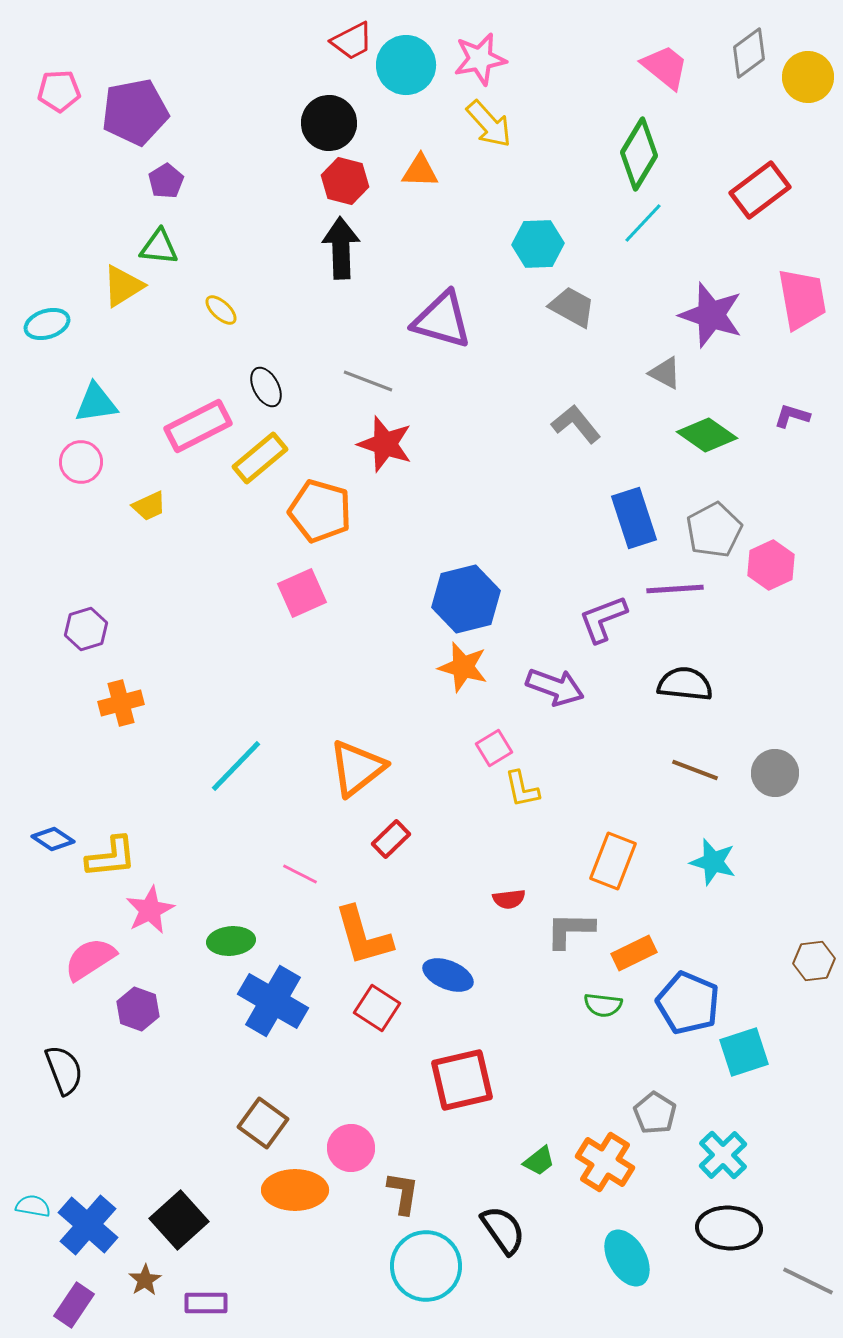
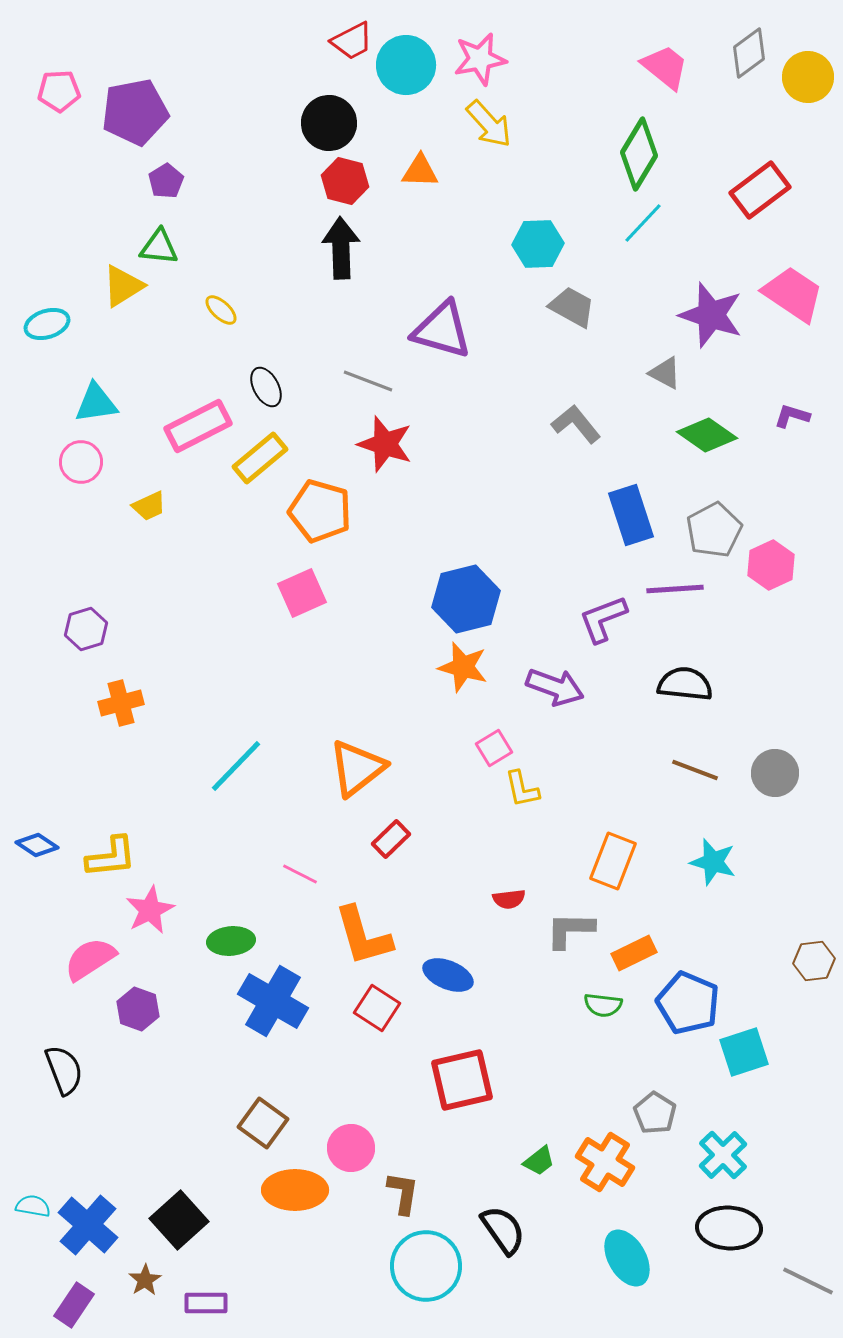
pink trapezoid at (802, 299): moved 9 px left, 5 px up; rotated 46 degrees counterclockwise
purple triangle at (442, 320): moved 10 px down
blue rectangle at (634, 518): moved 3 px left, 3 px up
blue diamond at (53, 839): moved 16 px left, 6 px down
